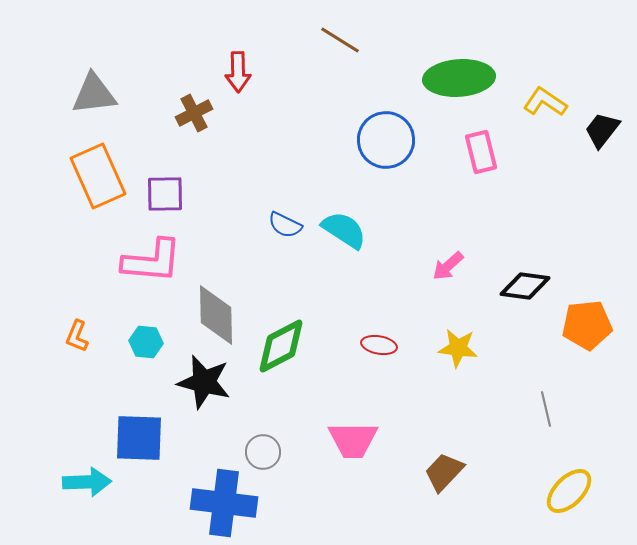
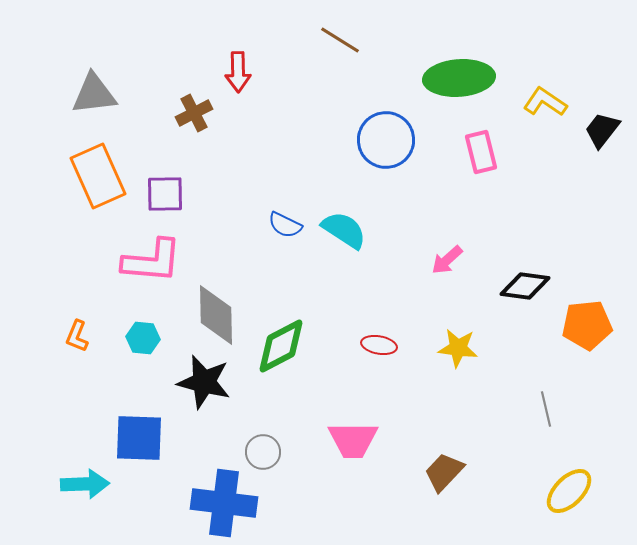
pink arrow: moved 1 px left, 6 px up
cyan hexagon: moved 3 px left, 4 px up
cyan arrow: moved 2 px left, 2 px down
